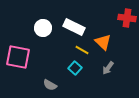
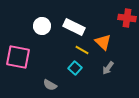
white circle: moved 1 px left, 2 px up
